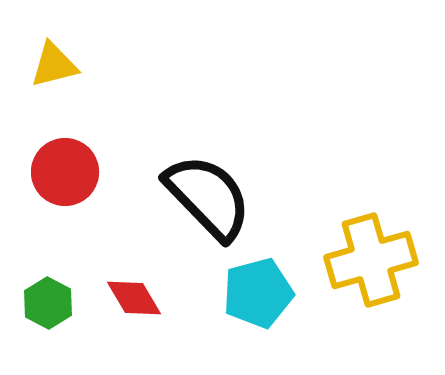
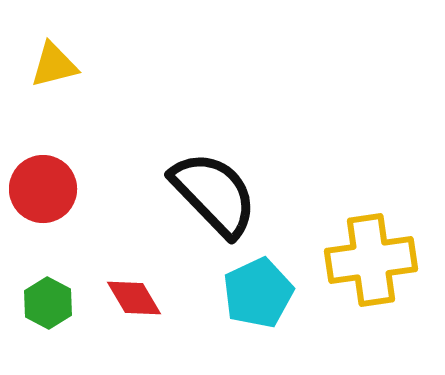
red circle: moved 22 px left, 17 px down
black semicircle: moved 6 px right, 3 px up
yellow cross: rotated 8 degrees clockwise
cyan pentagon: rotated 10 degrees counterclockwise
